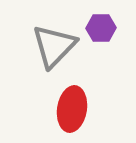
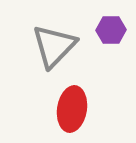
purple hexagon: moved 10 px right, 2 px down
